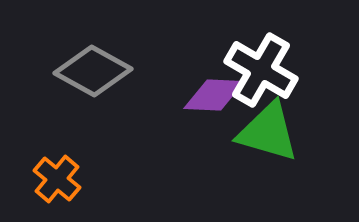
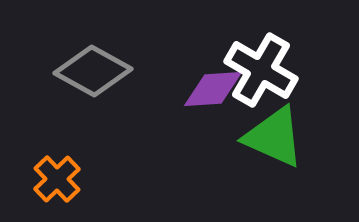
purple diamond: moved 1 px left, 6 px up; rotated 6 degrees counterclockwise
green triangle: moved 6 px right, 5 px down; rotated 8 degrees clockwise
orange cross: rotated 6 degrees clockwise
